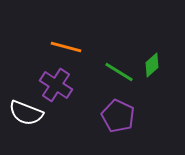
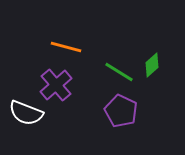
purple cross: rotated 16 degrees clockwise
purple pentagon: moved 3 px right, 5 px up
